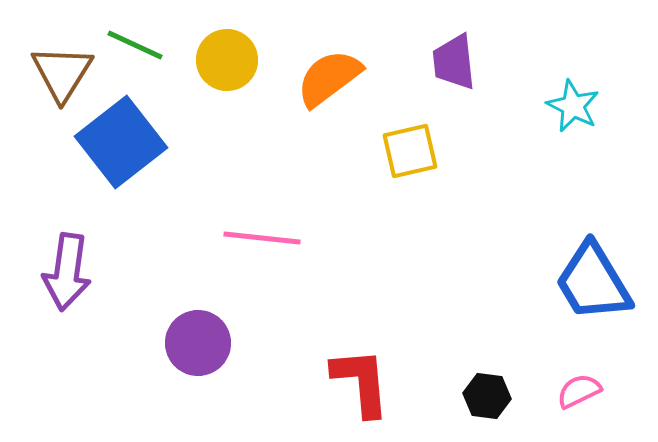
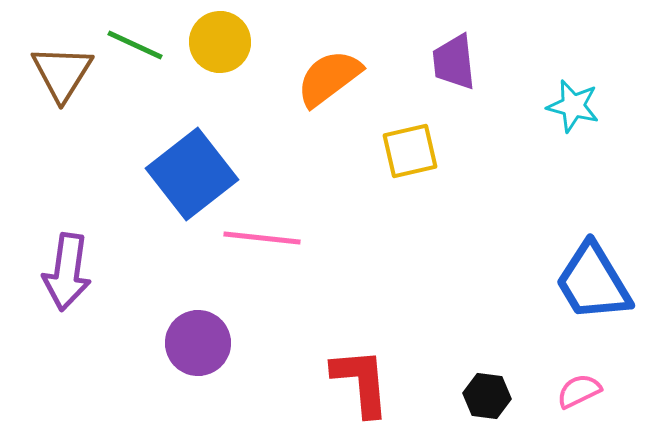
yellow circle: moved 7 px left, 18 px up
cyan star: rotated 12 degrees counterclockwise
blue square: moved 71 px right, 32 px down
